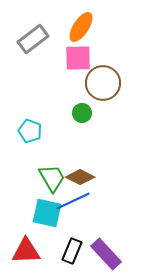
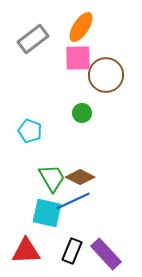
brown circle: moved 3 px right, 8 px up
